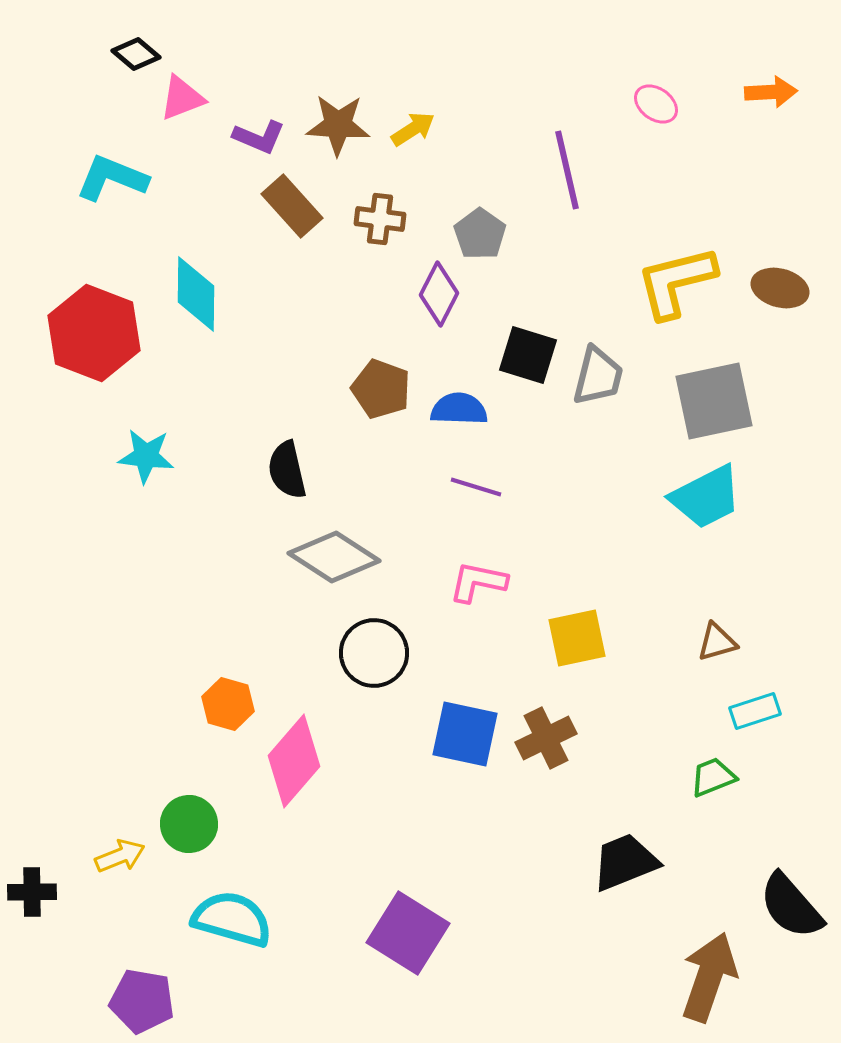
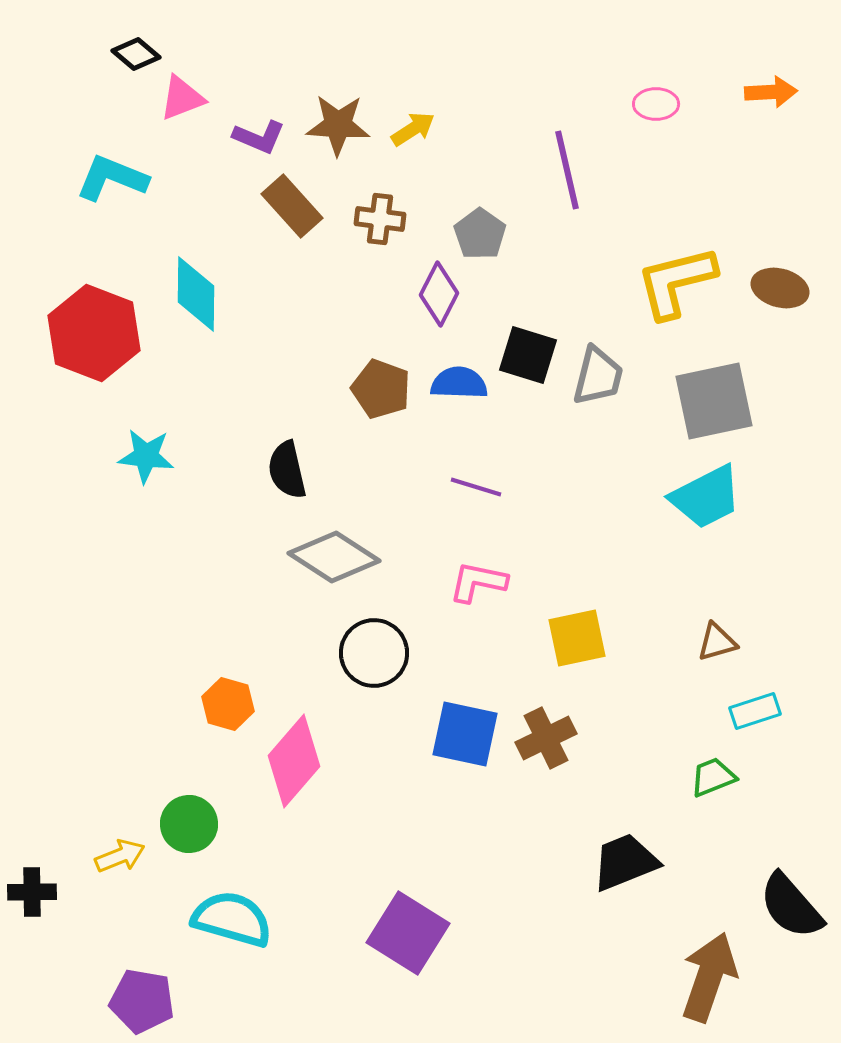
pink ellipse at (656, 104): rotated 36 degrees counterclockwise
blue semicircle at (459, 409): moved 26 px up
